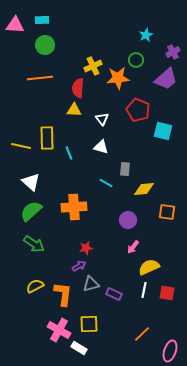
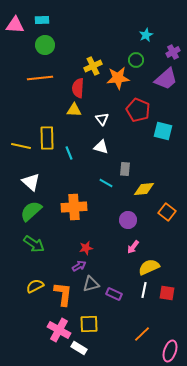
orange square at (167, 212): rotated 30 degrees clockwise
